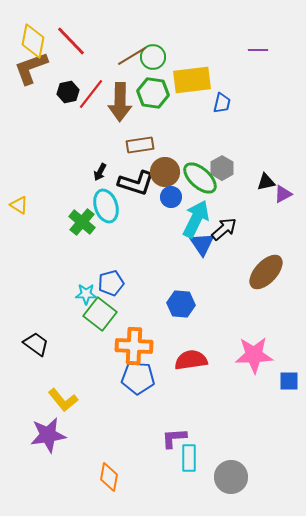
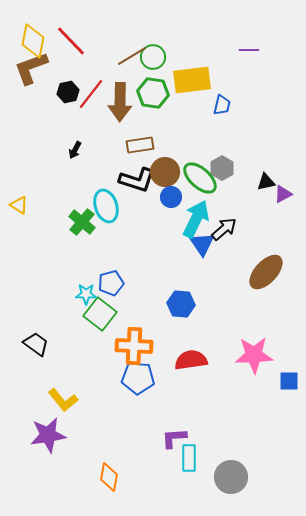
purple line at (258, 50): moved 9 px left
blue trapezoid at (222, 103): moved 2 px down
black arrow at (100, 172): moved 25 px left, 22 px up
black L-shape at (136, 183): moved 1 px right, 3 px up
